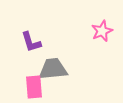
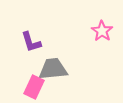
pink star: rotated 15 degrees counterclockwise
pink rectangle: rotated 30 degrees clockwise
